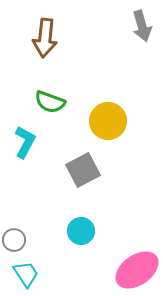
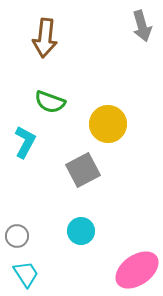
yellow circle: moved 3 px down
gray circle: moved 3 px right, 4 px up
